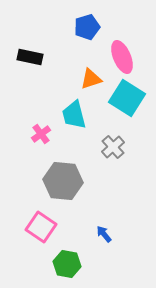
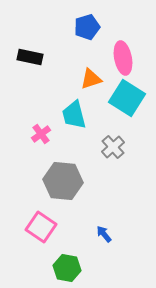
pink ellipse: moved 1 px right, 1 px down; rotated 12 degrees clockwise
green hexagon: moved 4 px down
